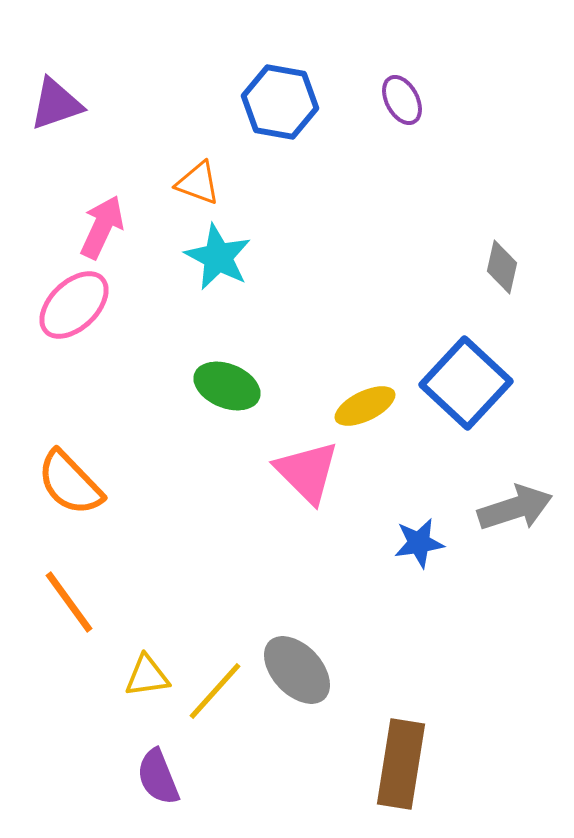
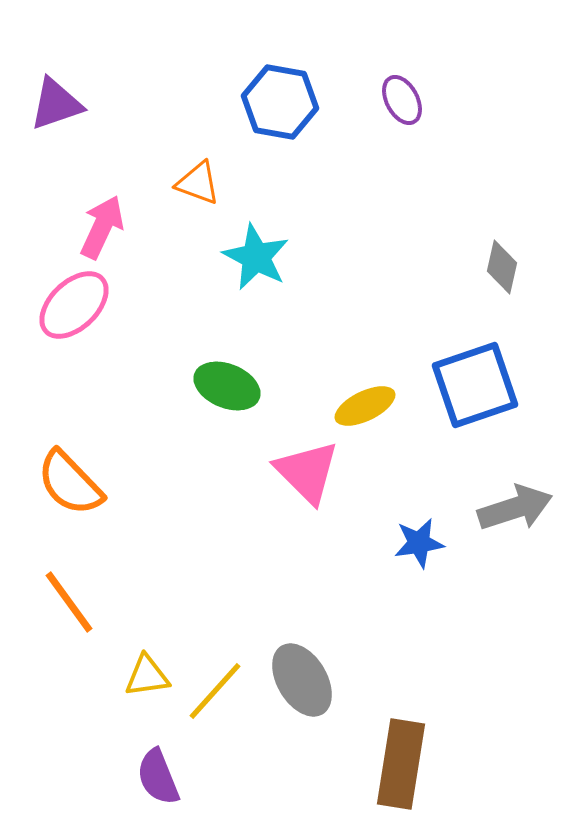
cyan star: moved 38 px right
blue square: moved 9 px right, 2 px down; rotated 28 degrees clockwise
gray ellipse: moved 5 px right, 10 px down; rotated 12 degrees clockwise
